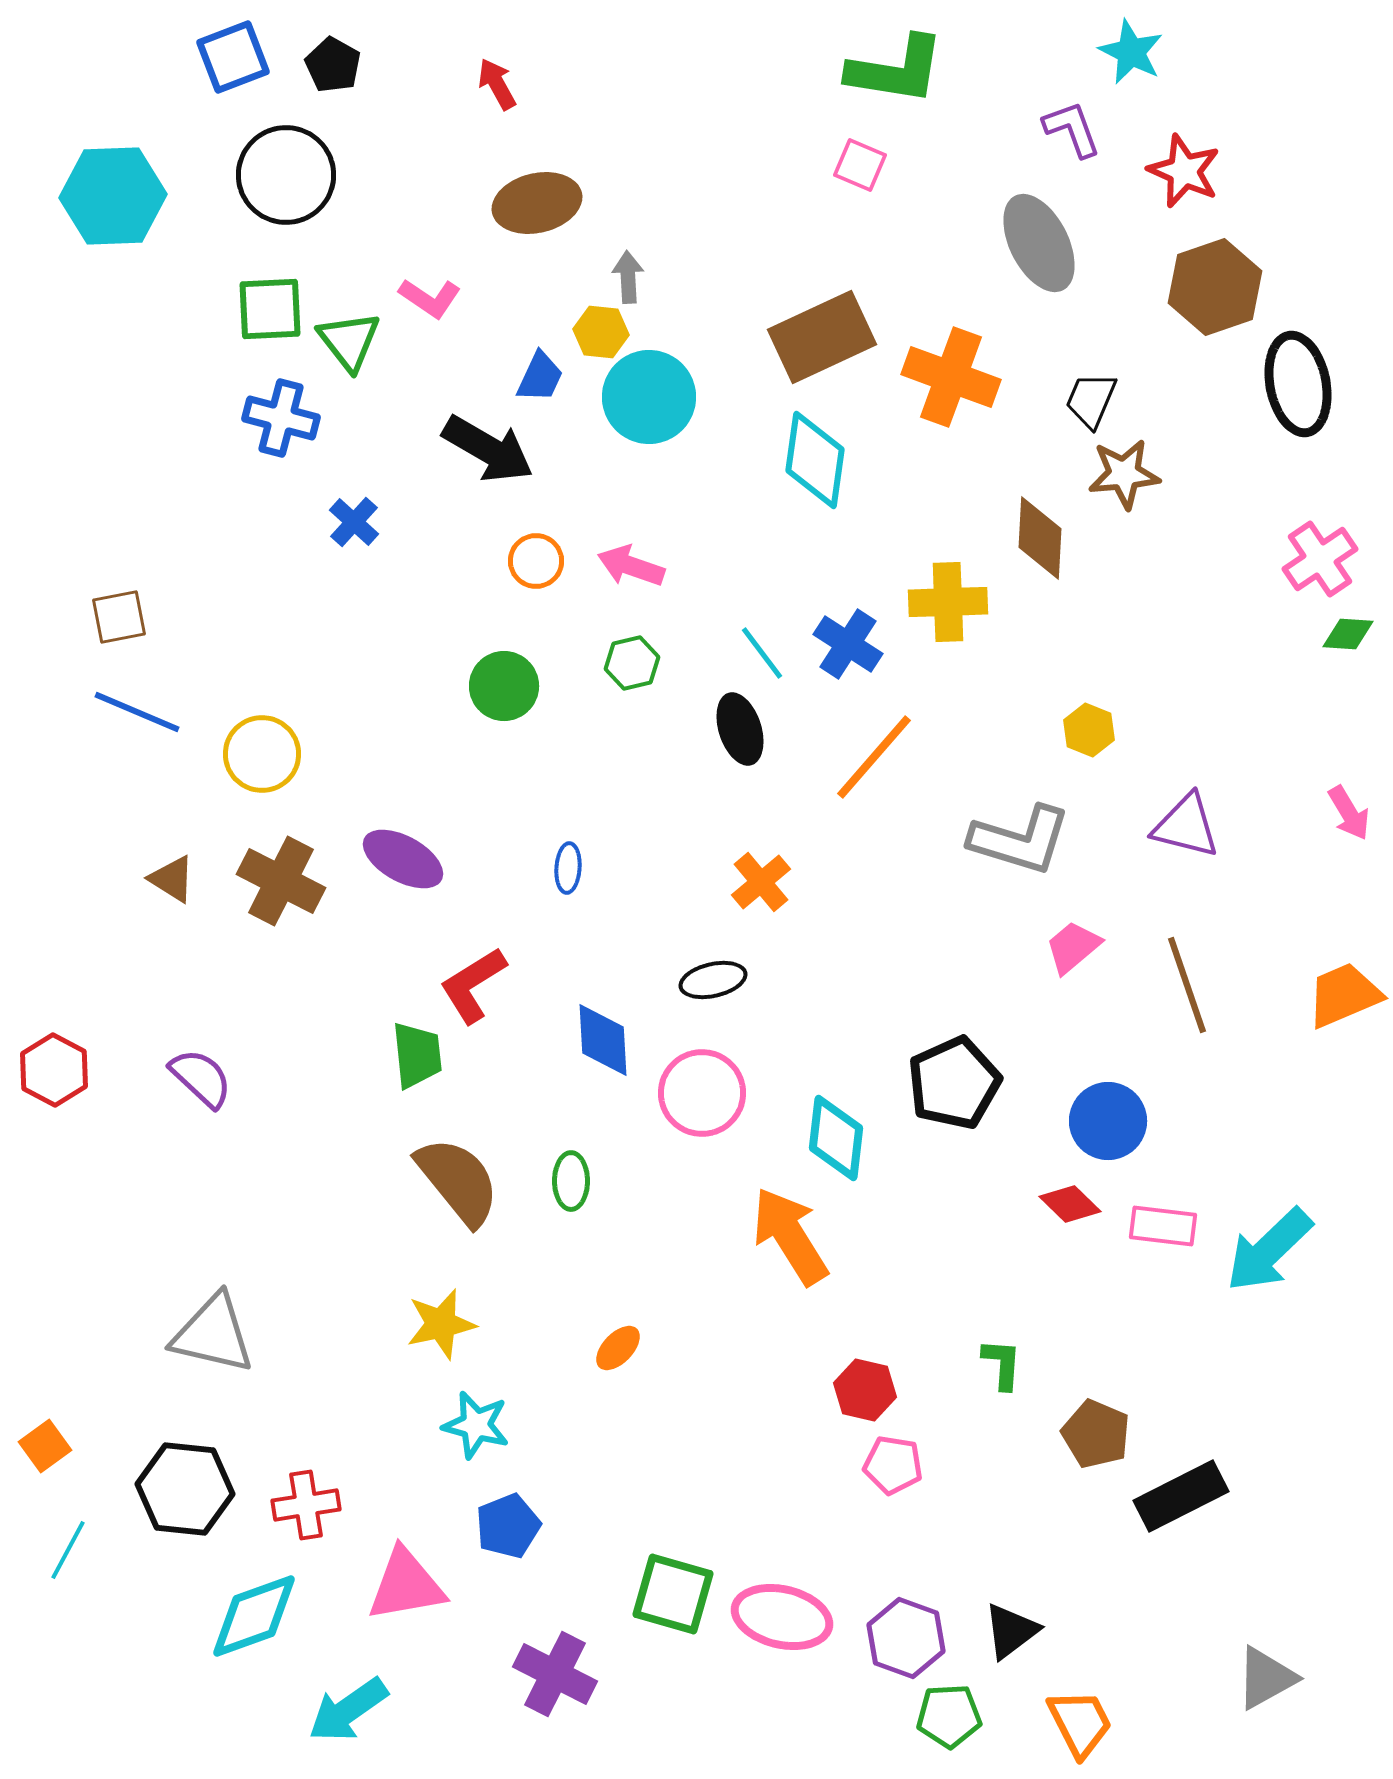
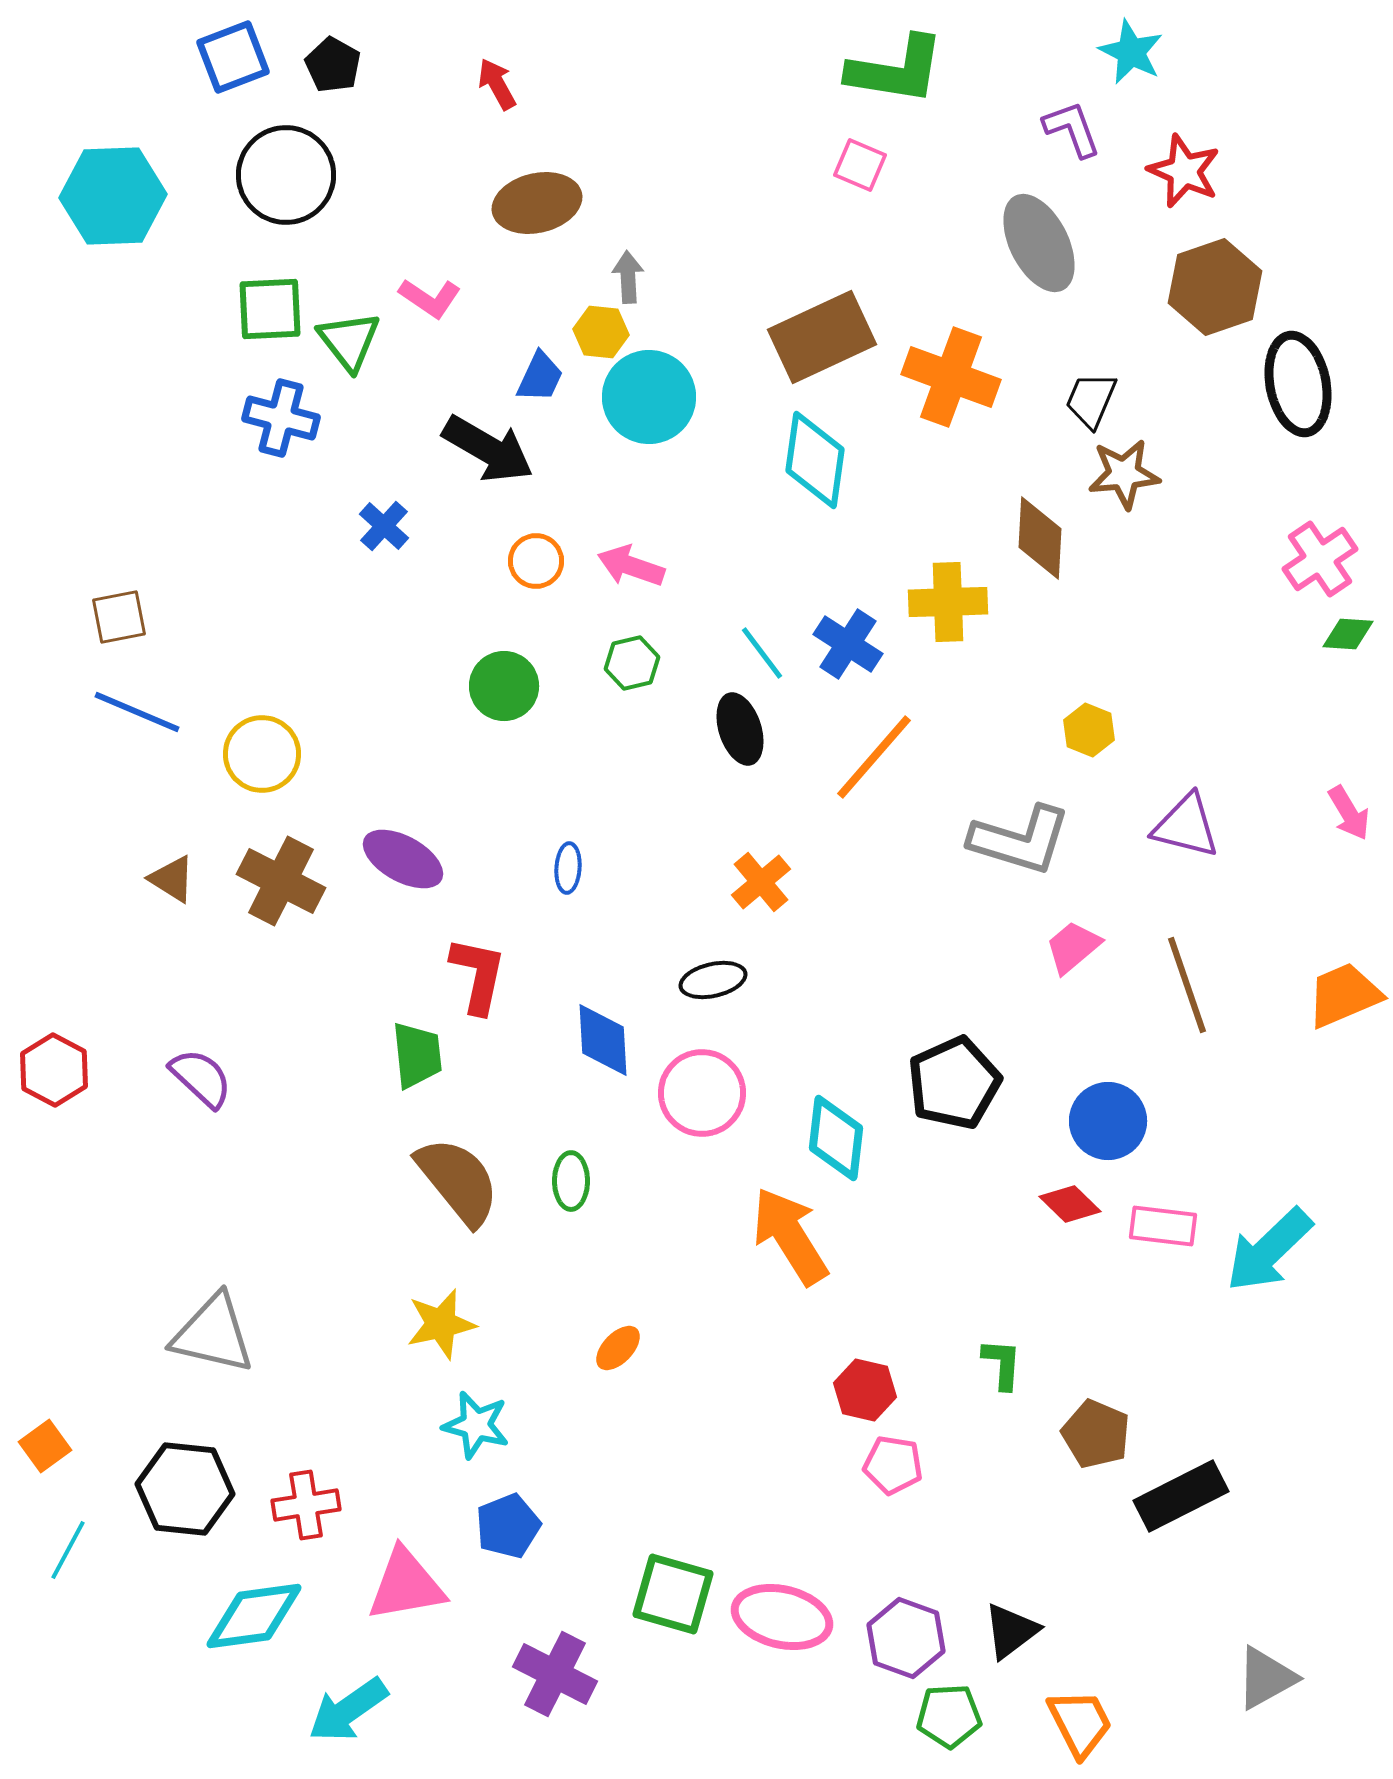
blue cross at (354, 522): moved 30 px right, 4 px down
red L-shape at (473, 985): moved 5 px right, 10 px up; rotated 134 degrees clockwise
cyan diamond at (254, 1616): rotated 12 degrees clockwise
